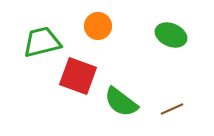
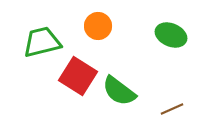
red square: rotated 12 degrees clockwise
green semicircle: moved 2 px left, 11 px up
